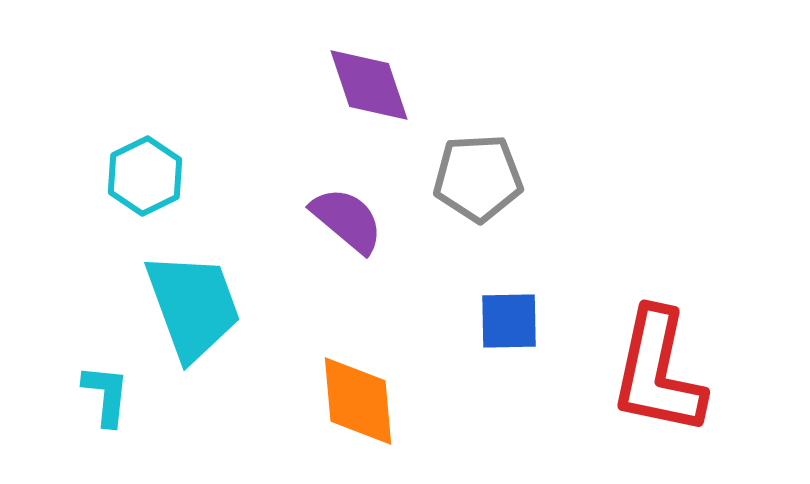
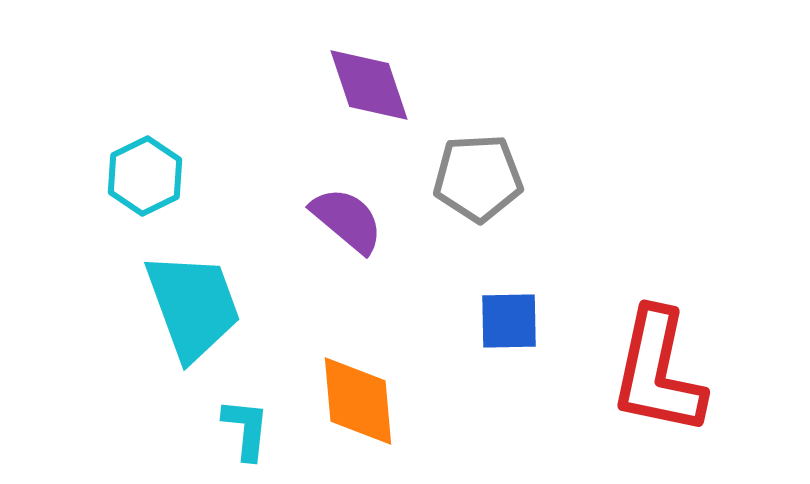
cyan L-shape: moved 140 px right, 34 px down
